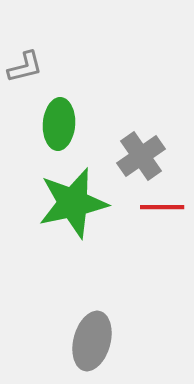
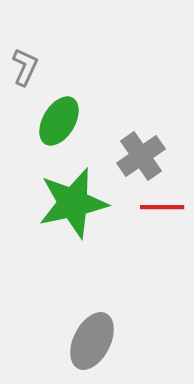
gray L-shape: rotated 51 degrees counterclockwise
green ellipse: moved 3 px up; rotated 27 degrees clockwise
gray ellipse: rotated 12 degrees clockwise
